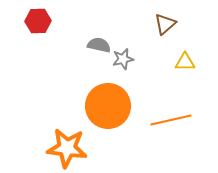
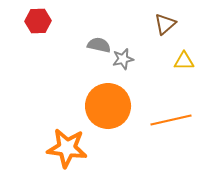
yellow triangle: moved 1 px left, 1 px up
